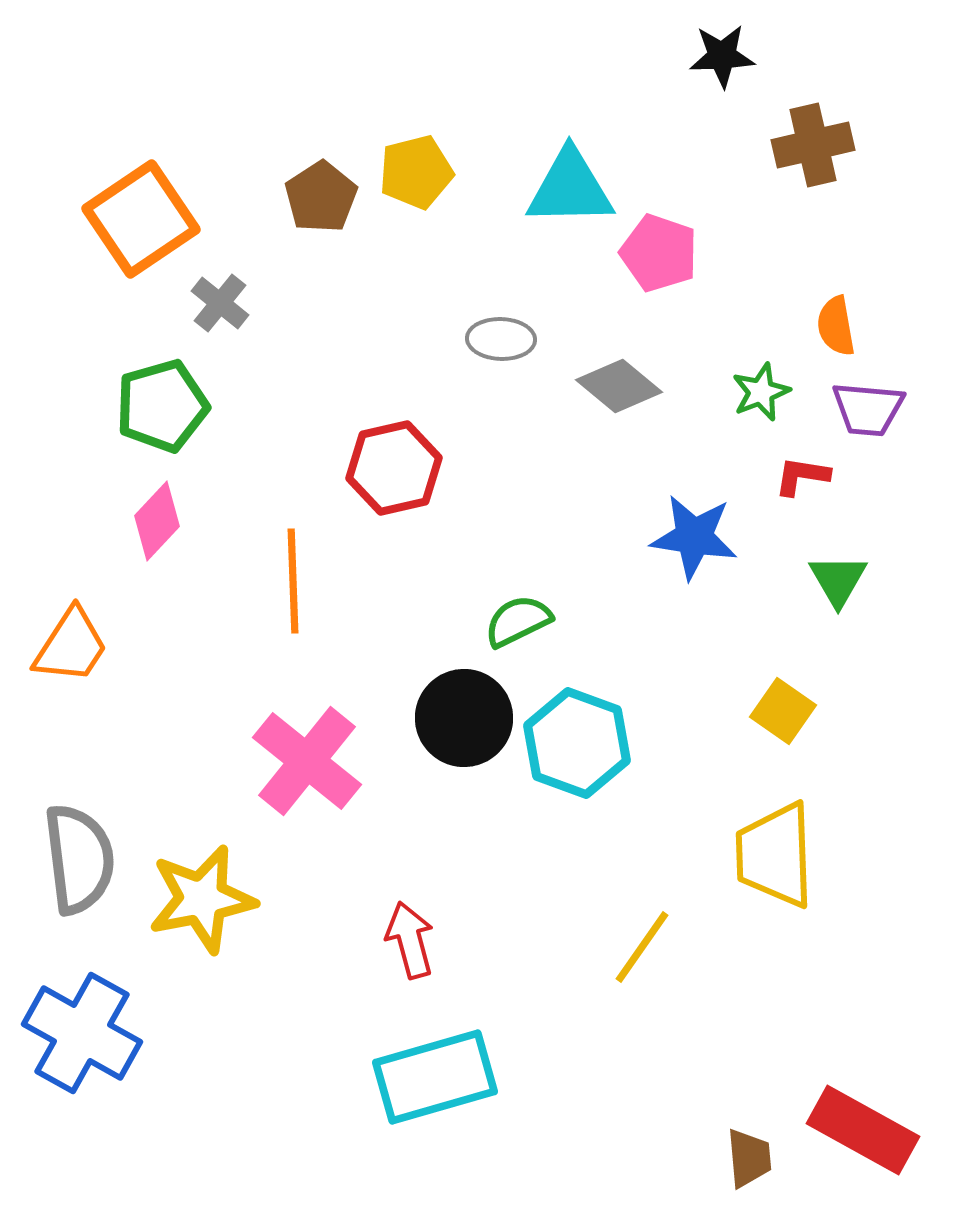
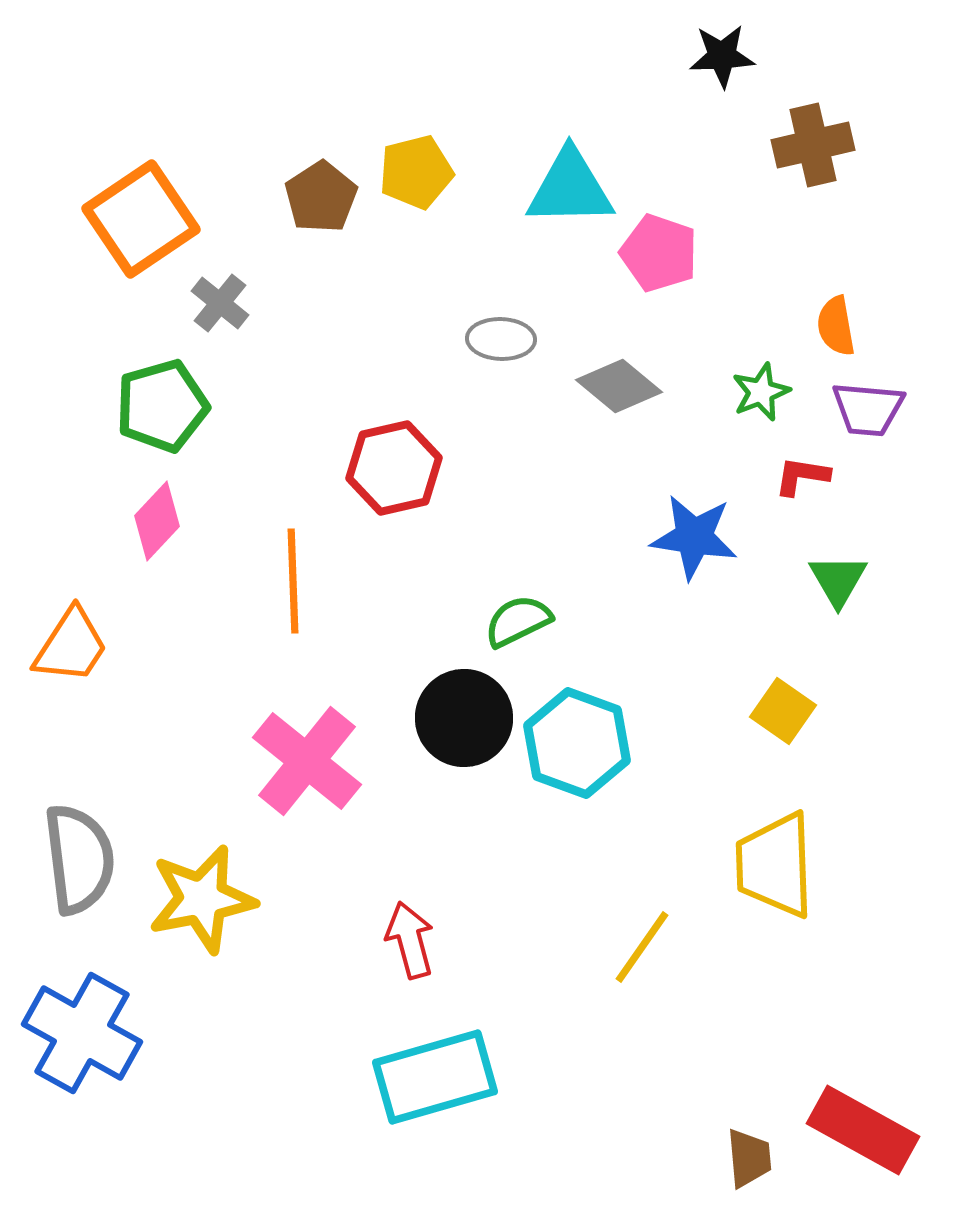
yellow trapezoid: moved 10 px down
